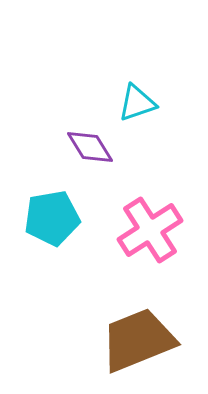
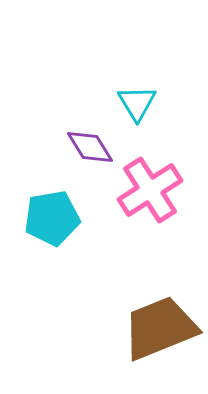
cyan triangle: rotated 42 degrees counterclockwise
pink cross: moved 40 px up
brown trapezoid: moved 22 px right, 12 px up
